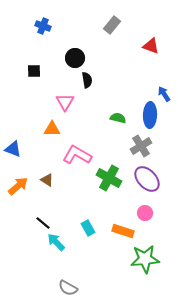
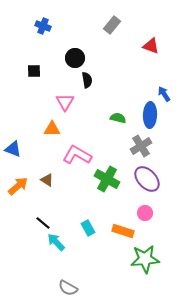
green cross: moved 2 px left, 1 px down
